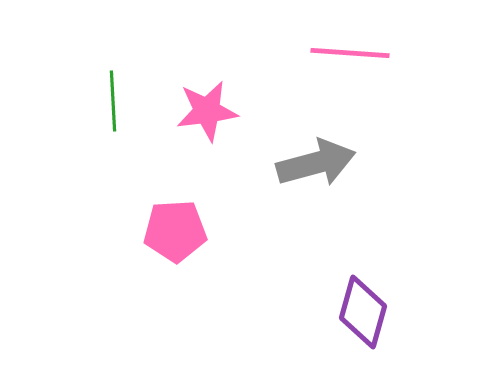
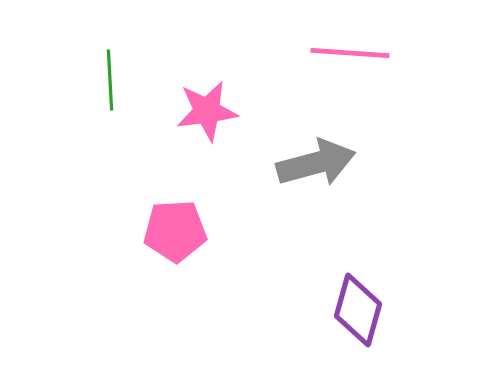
green line: moved 3 px left, 21 px up
purple diamond: moved 5 px left, 2 px up
